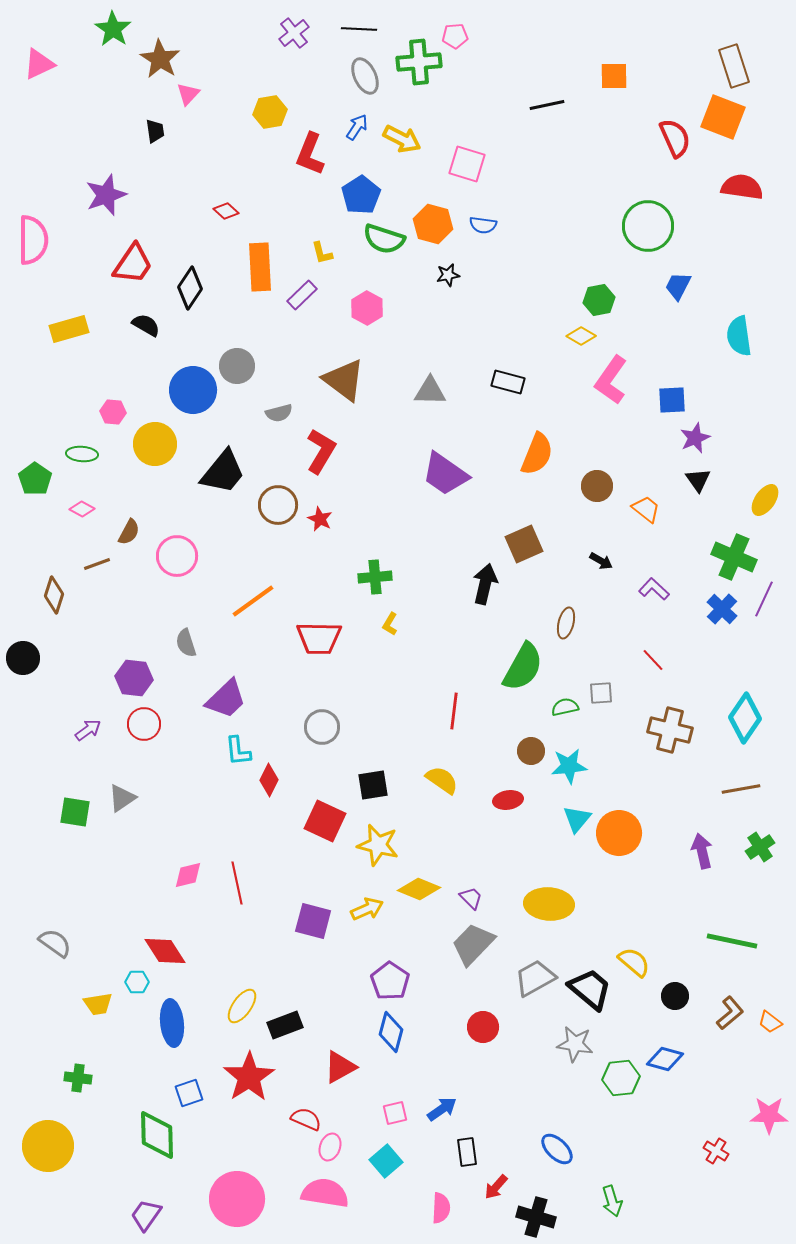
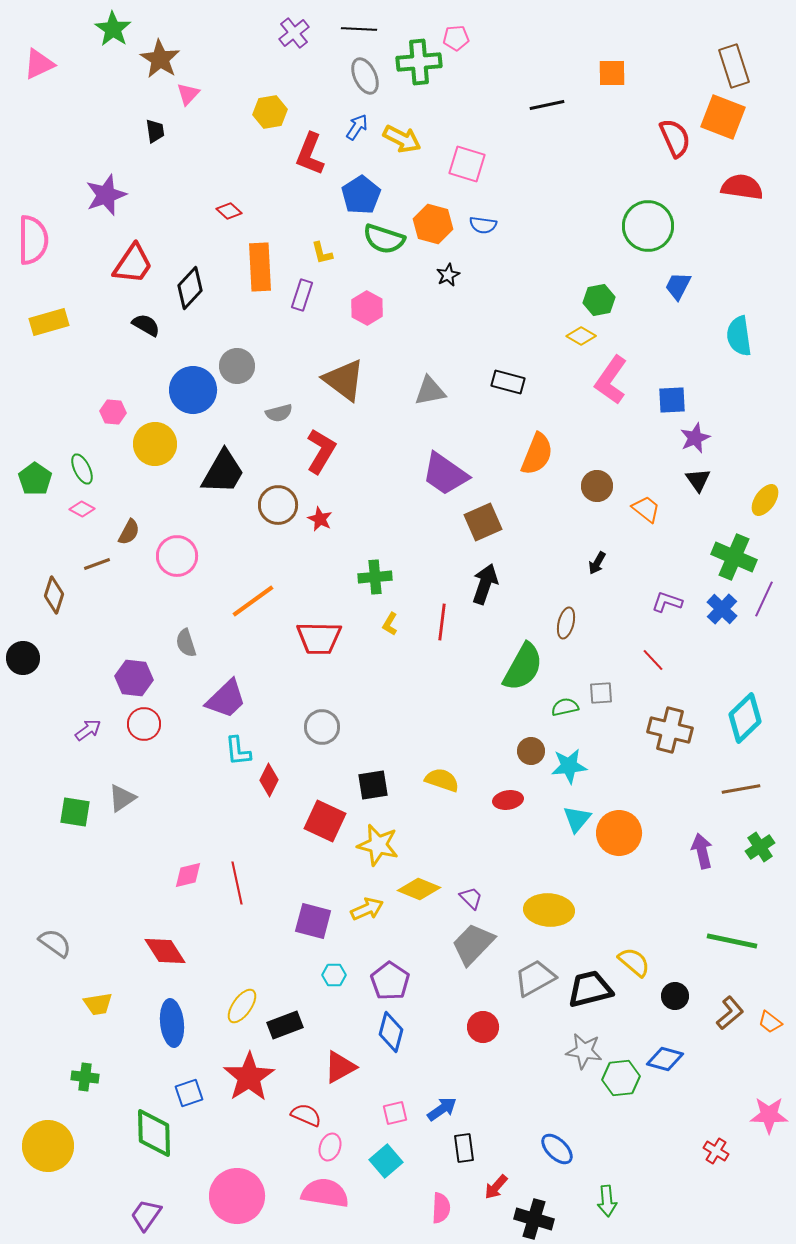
pink pentagon at (455, 36): moved 1 px right, 2 px down
orange square at (614, 76): moved 2 px left, 3 px up
red diamond at (226, 211): moved 3 px right
black star at (448, 275): rotated 15 degrees counterclockwise
black diamond at (190, 288): rotated 9 degrees clockwise
purple rectangle at (302, 295): rotated 28 degrees counterclockwise
yellow rectangle at (69, 329): moved 20 px left, 7 px up
gray triangle at (430, 391): rotated 12 degrees counterclockwise
green ellipse at (82, 454): moved 15 px down; rotated 60 degrees clockwise
black trapezoid at (223, 472): rotated 9 degrees counterclockwise
brown square at (524, 544): moved 41 px left, 22 px up
black arrow at (601, 561): moved 4 px left, 2 px down; rotated 90 degrees clockwise
black arrow at (485, 584): rotated 6 degrees clockwise
purple L-shape at (654, 589): moved 13 px right, 13 px down; rotated 24 degrees counterclockwise
red line at (454, 711): moved 12 px left, 89 px up
cyan diamond at (745, 718): rotated 12 degrees clockwise
yellow semicircle at (442, 780): rotated 16 degrees counterclockwise
yellow ellipse at (549, 904): moved 6 px down
cyan hexagon at (137, 982): moved 197 px right, 7 px up
black trapezoid at (590, 989): rotated 54 degrees counterclockwise
gray star at (575, 1044): moved 9 px right, 7 px down
green cross at (78, 1078): moved 7 px right, 1 px up
red semicircle at (306, 1119): moved 4 px up
green diamond at (157, 1135): moved 3 px left, 2 px up
black rectangle at (467, 1152): moved 3 px left, 4 px up
pink circle at (237, 1199): moved 3 px up
green arrow at (612, 1201): moved 5 px left; rotated 12 degrees clockwise
black cross at (536, 1217): moved 2 px left, 2 px down
